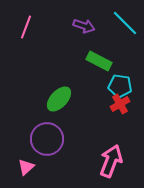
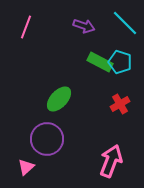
green rectangle: moved 1 px right, 1 px down
cyan pentagon: moved 24 px up; rotated 10 degrees clockwise
